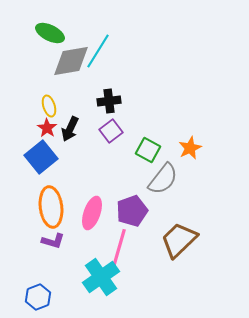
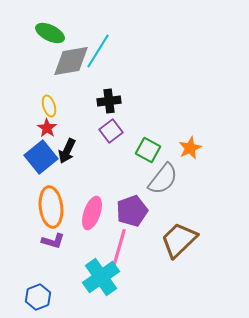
black arrow: moved 3 px left, 22 px down
